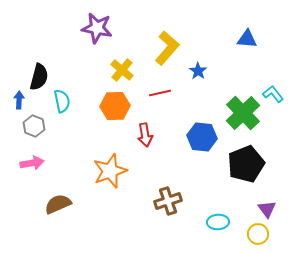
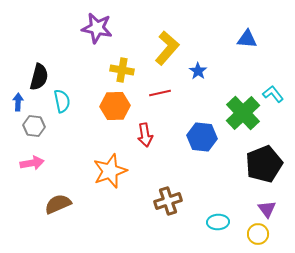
yellow cross: rotated 30 degrees counterclockwise
blue arrow: moved 1 px left, 2 px down
gray hexagon: rotated 15 degrees counterclockwise
black pentagon: moved 18 px right
